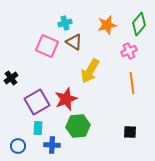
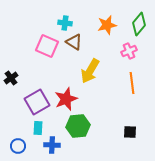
cyan cross: rotated 24 degrees clockwise
